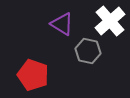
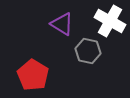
white cross: rotated 20 degrees counterclockwise
red pentagon: rotated 12 degrees clockwise
